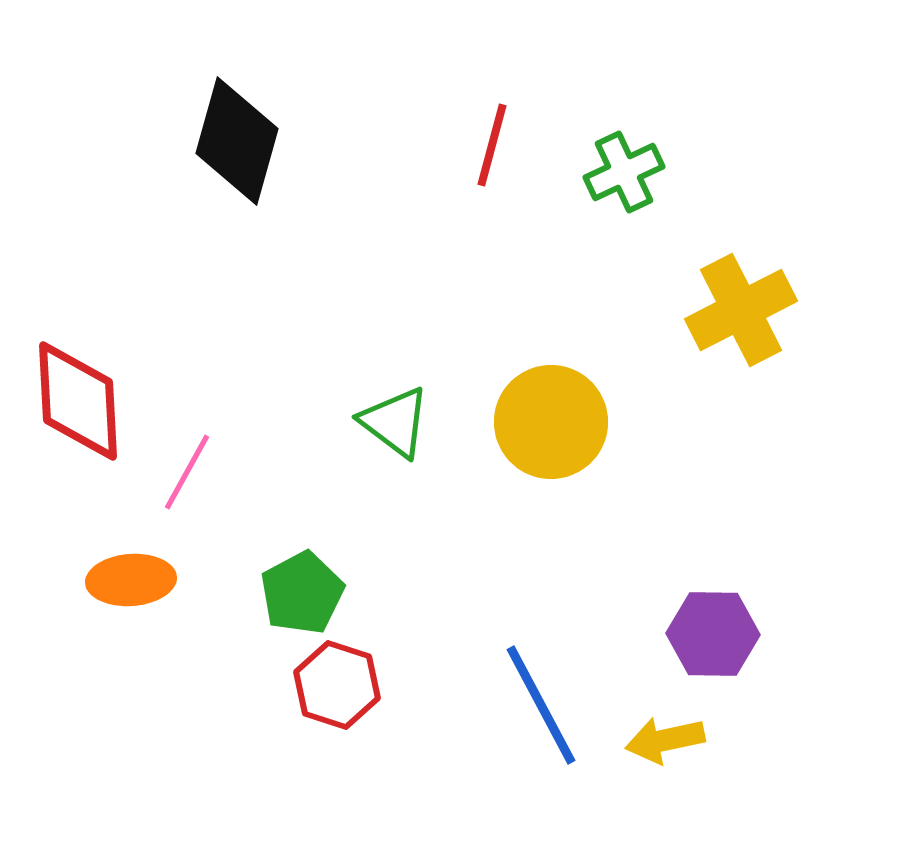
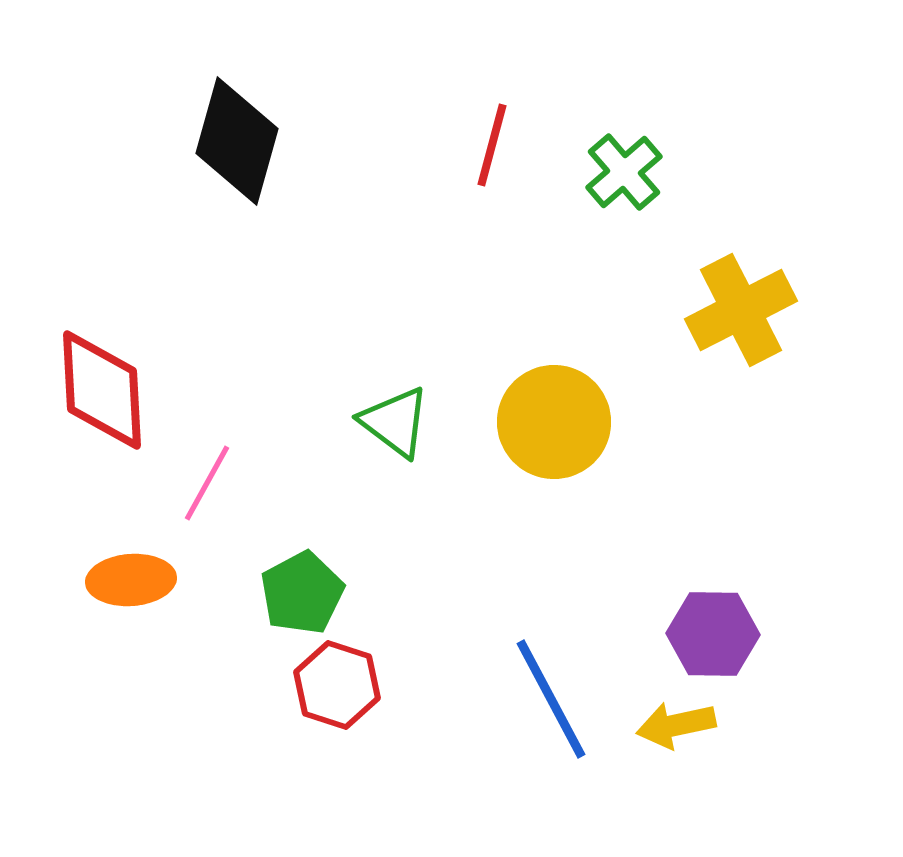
green cross: rotated 16 degrees counterclockwise
red diamond: moved 24 px right, 11 px up
yellow circle: moved 3 px right
pink line: moved 20 px right, 11 px down
blue line: moved 10 px right, 6 px up
yellow arrow: moved 11 px right, 15 px up
